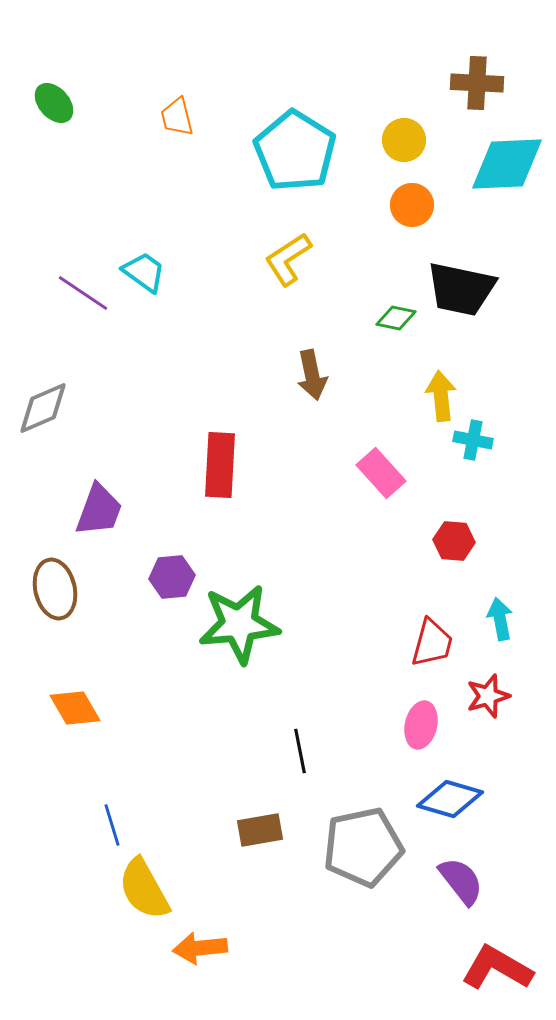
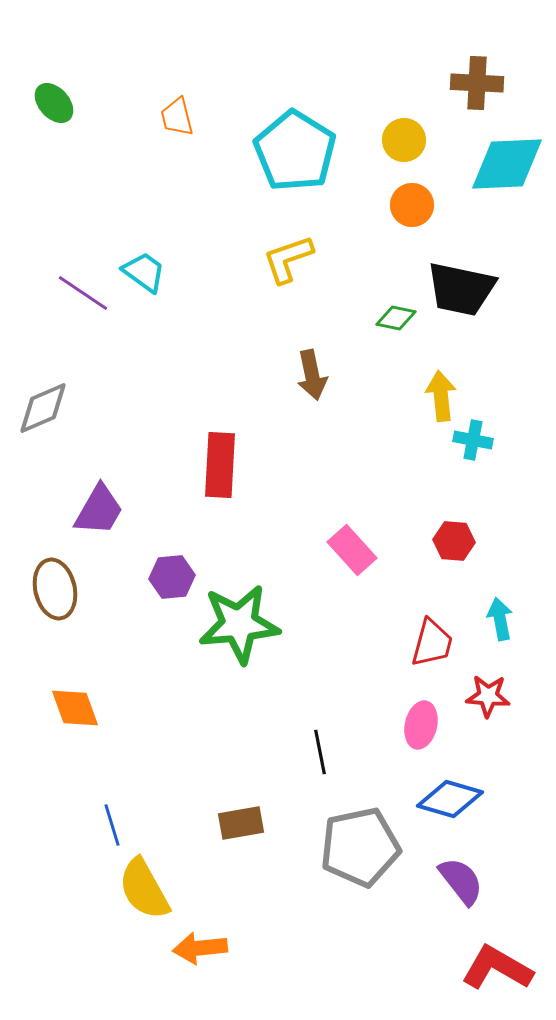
yellow L-shape: rotated 14 degrees clockwise
pink rectangle: moved 29 px left, 77 px down
purple trapezoid: rotated 10 degrees clockwise
red star: rotated 21 degrees clockwise
orange diamond: rotated 10 degrees clockwise
black line: moved 20 px right, 1 px down
brown rectangle: moved 19 px left, 7 px up
gray pentagon: moved 3 px left
